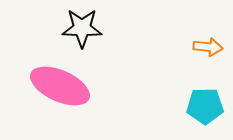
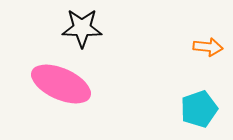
pink ellipse: moved 1 px right, 2 px up
cyan pentagon: moved 6 px left, 3 px down; rotated 18 degrees counterclockwise
